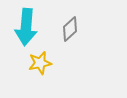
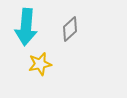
yellow star: moved 1 px down
